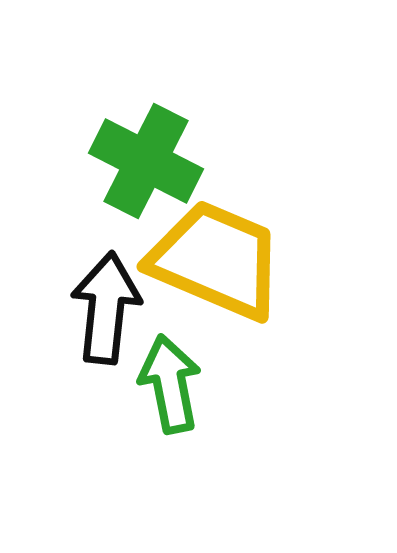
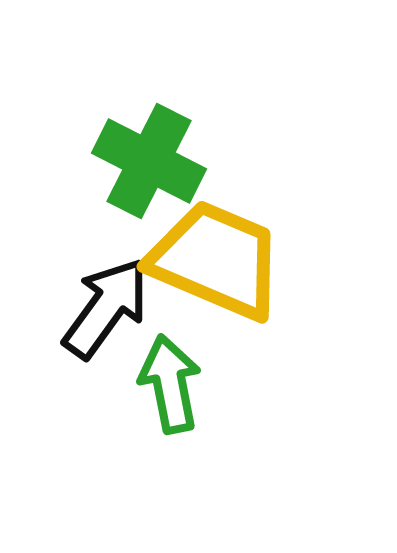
green cross: moved 3 px right
black arrow: rotated 30 degrees clockwise
